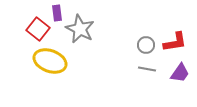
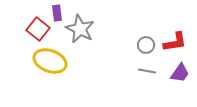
gray line: moved 2 px down
